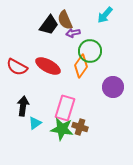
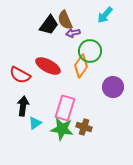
red semicircle: moved 3 px right, 8 px down
brown cross: moved 4 px right
